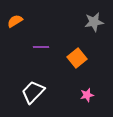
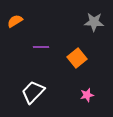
gray star: rotated 12 degrees clockwise
